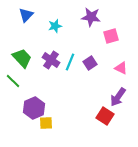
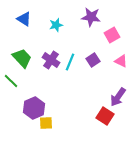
blue triangle: moved 2 px left, 4 px down; rotated 42 degrees counterclockwise
cyan star: moved 1 px right, 1 px up
pink square: moved 1 px right, 1 px up; rotated 14 degrees counterclockwise
purple square: moved 3 px right, 3 px up
pink triangle: moved 7 px up
green line: moved 2 px left
